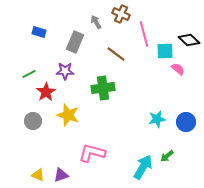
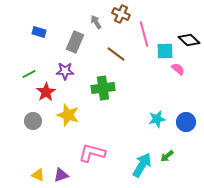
cyan arrow: moved 1 px left, 2 px up
